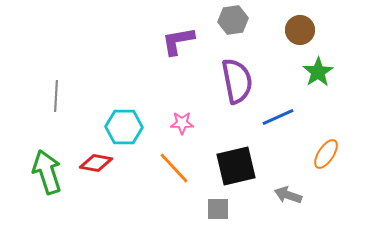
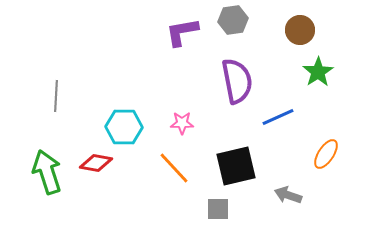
purple L-shape: moved 4 px right, 9 px up
